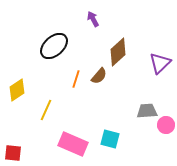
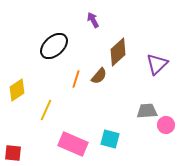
purple arrow: moved 1 px down
purple triangle: moved 3 px left, 1 px down
